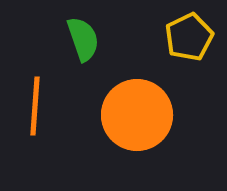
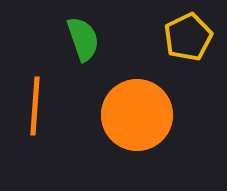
yellow pentagon: moved 1 px left
